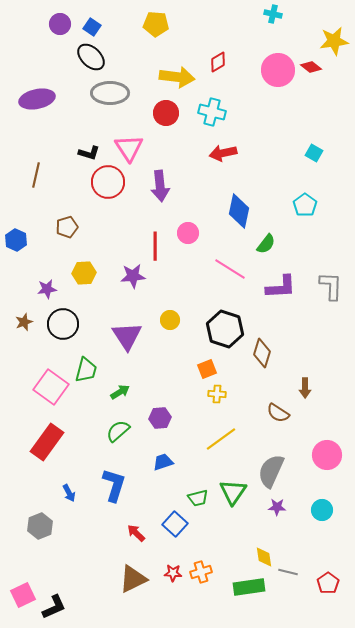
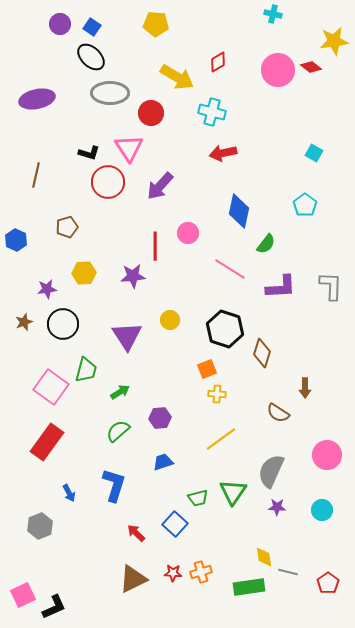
yellow arrow at (177, 77): rotated 24 degrees clockwise
red circle at (166, 113): moved 15 px left
purple arrow at (160, 186): rotated 48 degrees clockwise
